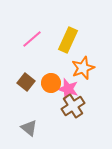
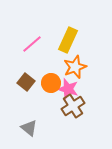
pink line: moved 5 px down
orange star: moved 8 px left, 1 px up
